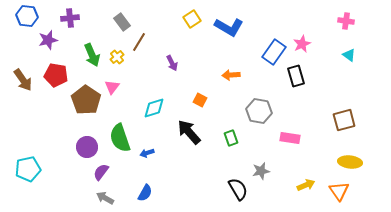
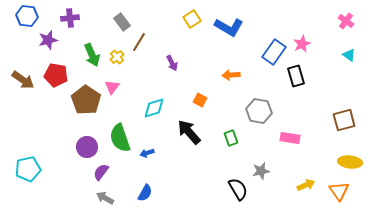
pink cross: rotated 28 degrees clockwise
brown arrow: rotated 20 degrees counterclockwise
